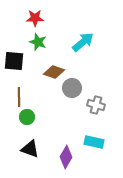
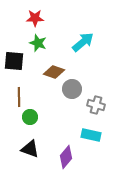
green star: moved 1 px down
gray circle: moved 1 px down
green circle: moved 3 px right
cyan rectangle: moved 3 px left, 7 px up
purple diamond: rotated 10 degrees clockwise
